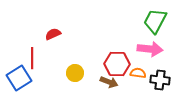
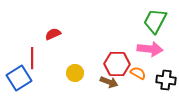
orange semicircle: rotated 21 degrees clockwise
black cross: moved 6 px right
